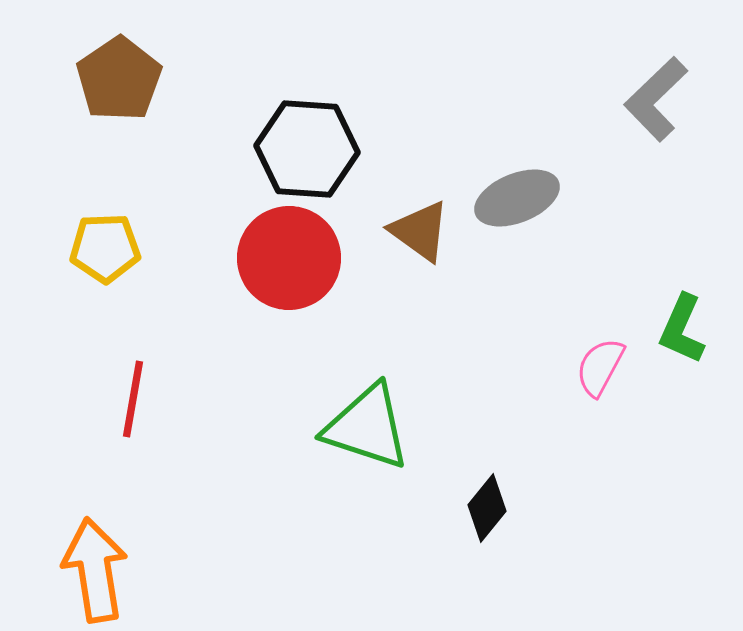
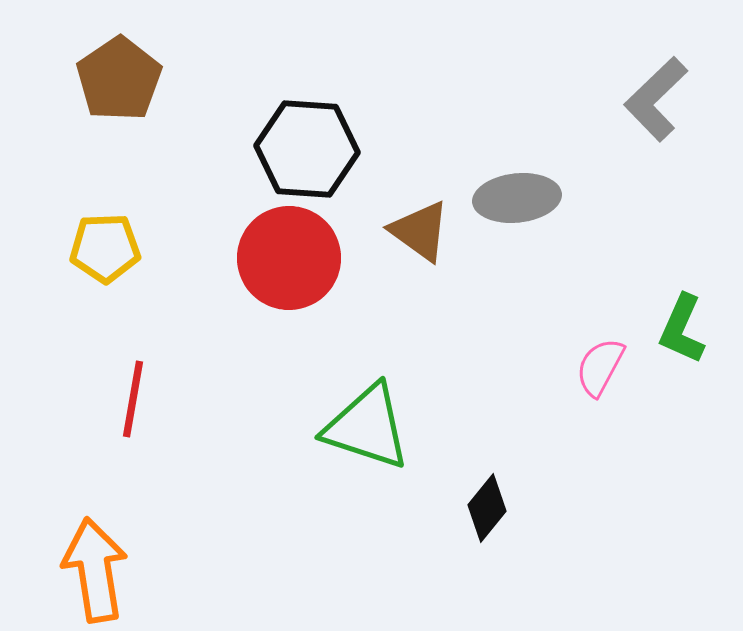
gray ellipse: rotated 16 degrees clockwise
